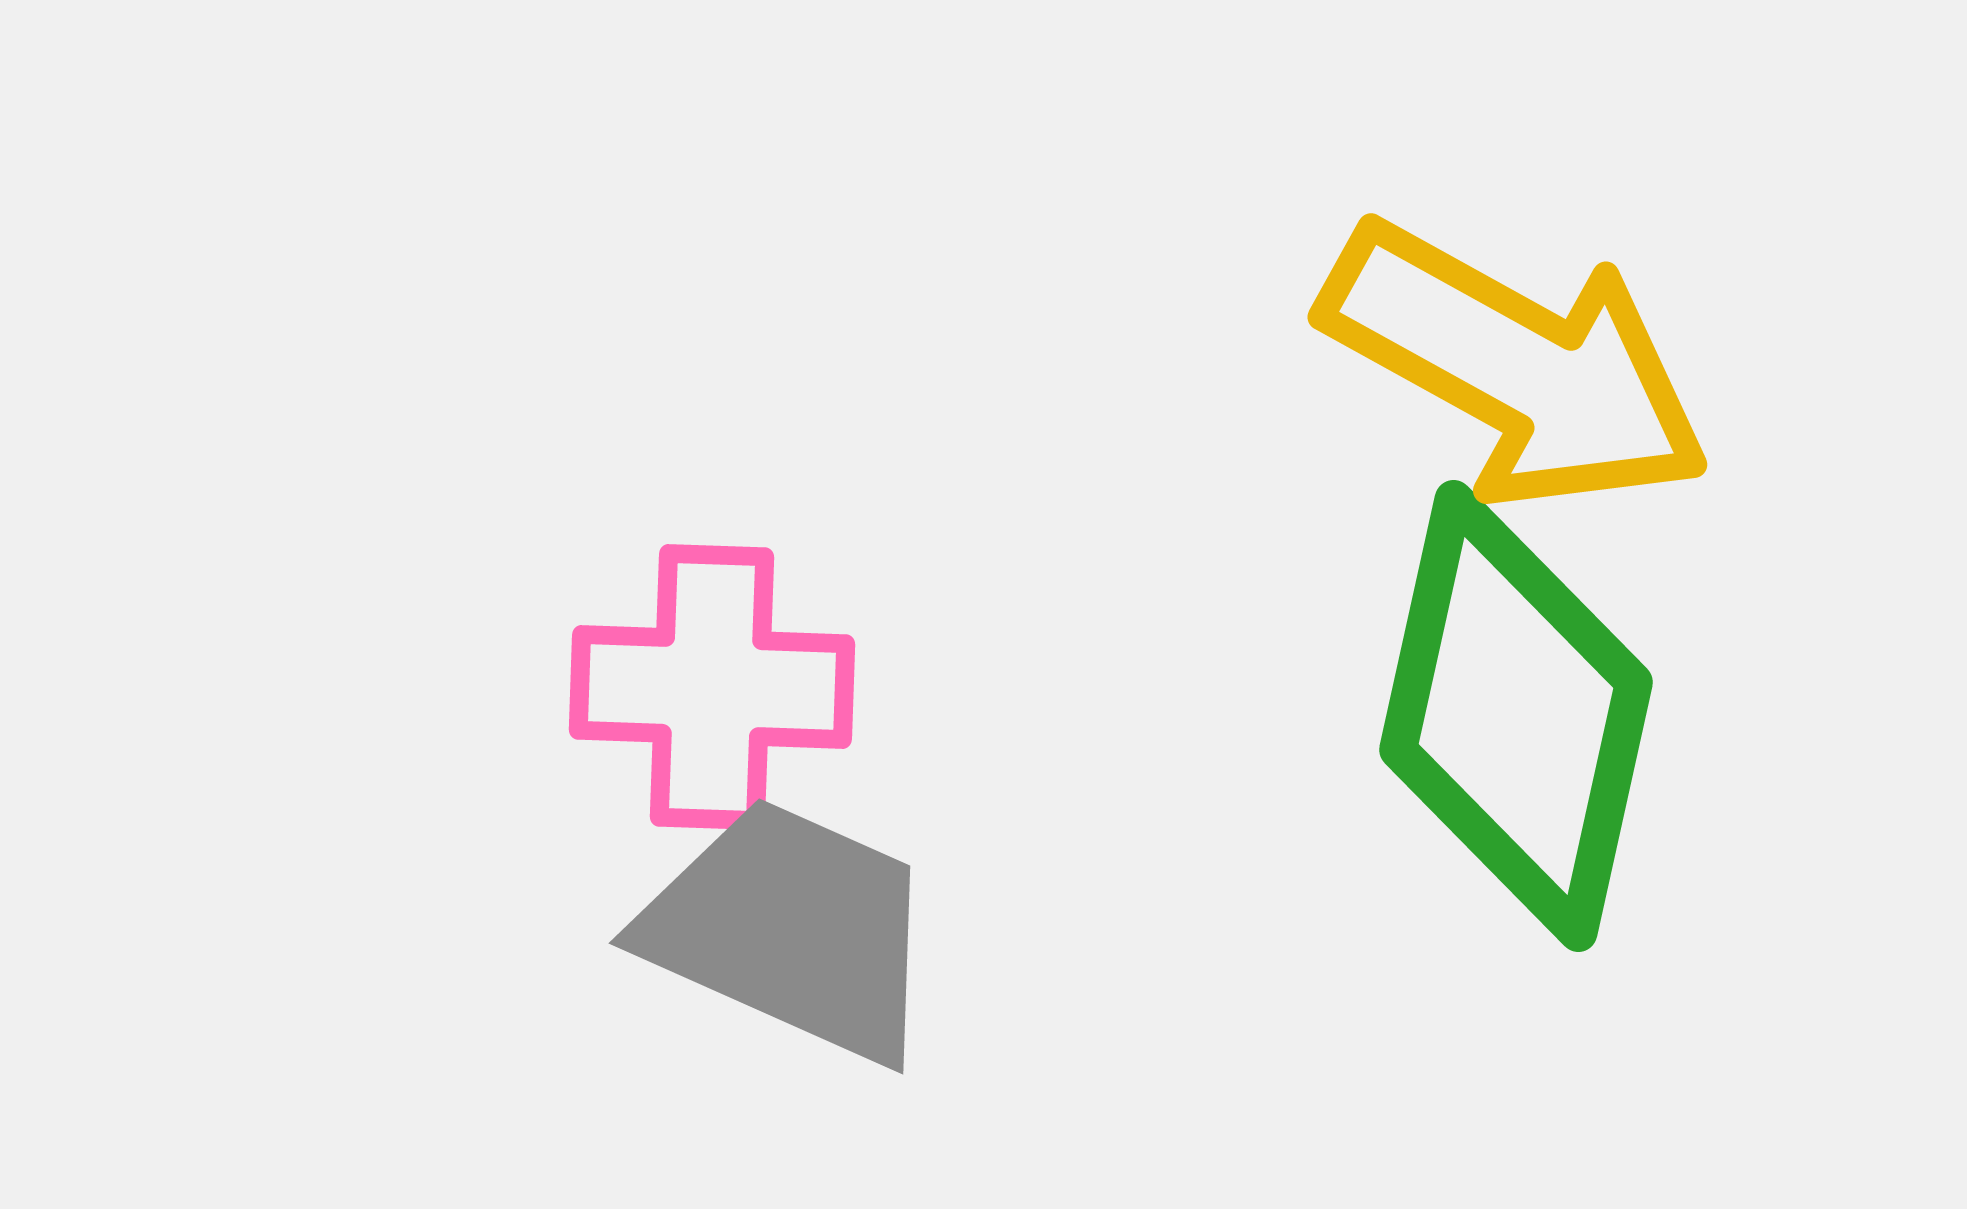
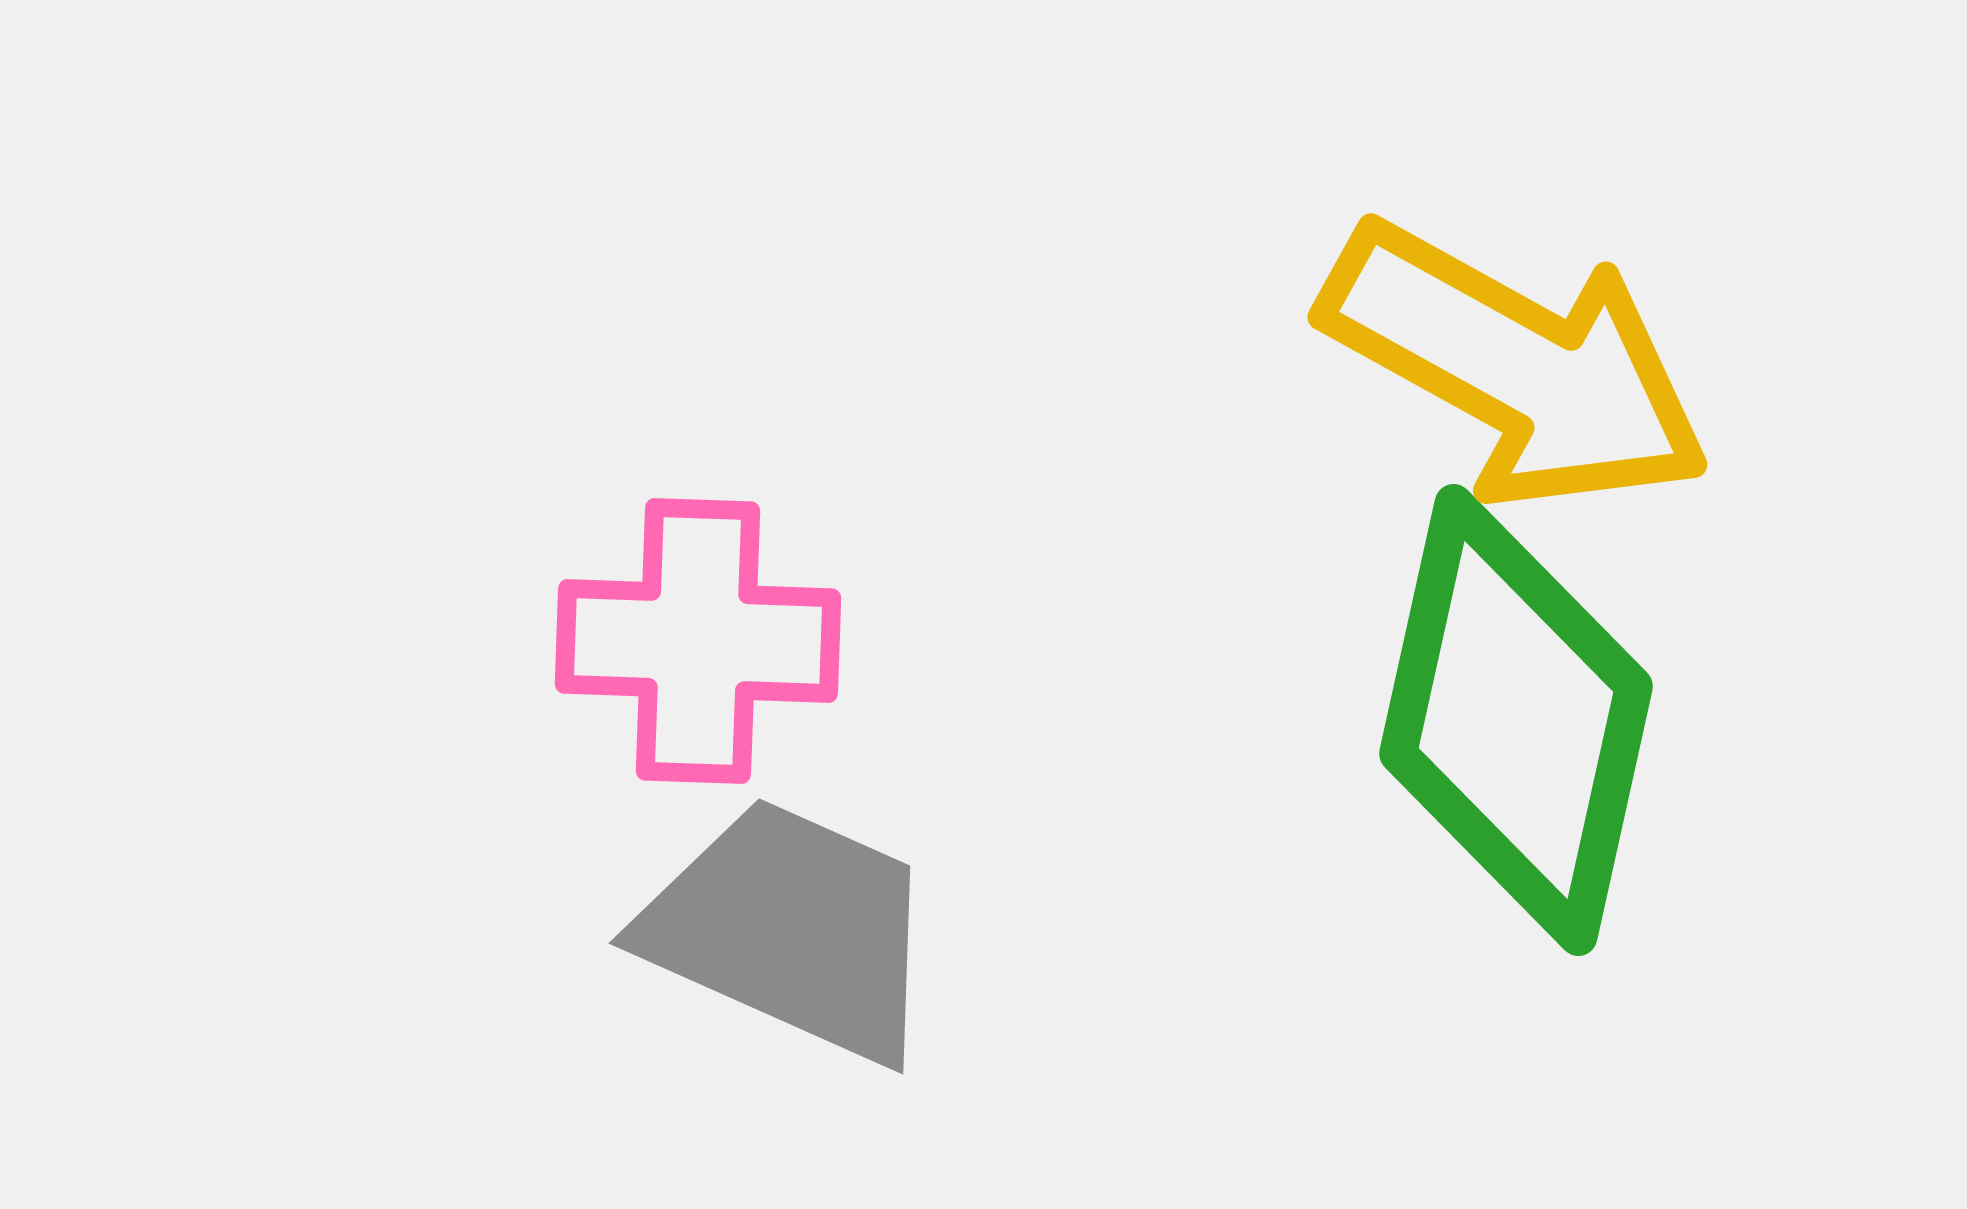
pink cross: moved 14 px left, 46 px up
green diamond: moved 4 px down
